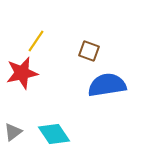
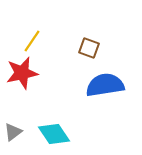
yellow line: moved 4 px left
brown square: moved 3 px up
blue semicircle: moved 2 px left
